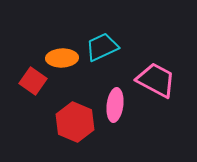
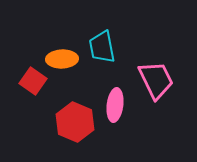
cyan trapezoid: rotated 76 degrees counterclockwise
orange ellipse: moved 1 px down
pink trapezoid: rotated 36 degrees clockwise
